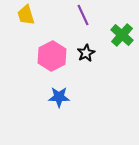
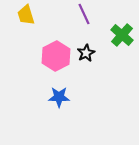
purple line: moved 1 px right, 1 px up
pink hexagon: moved 4 px right
